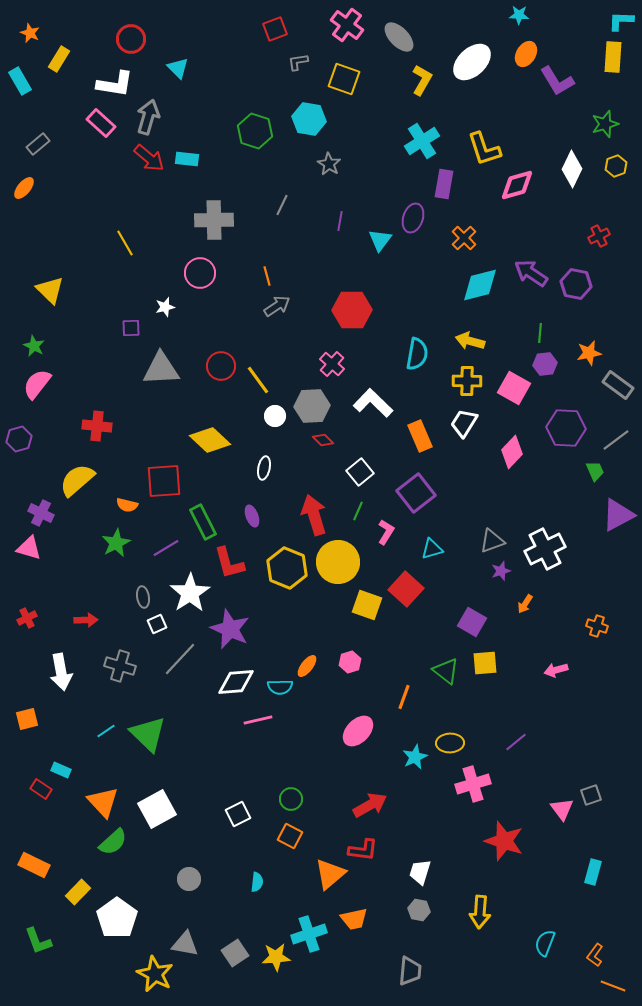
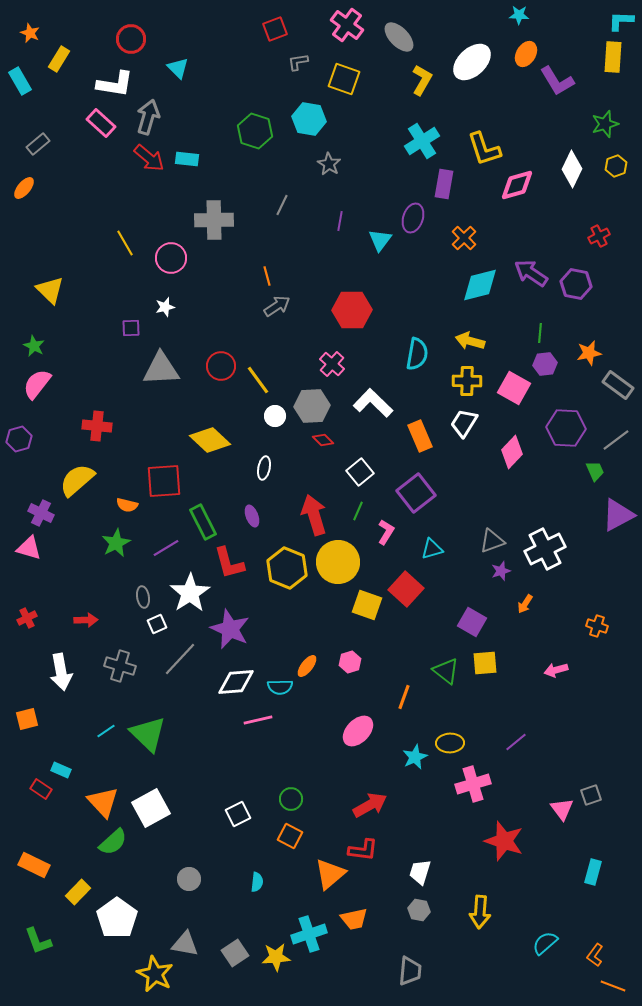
pink circle at (200, 273): moved 29 px left, 15 px up
white square at (157, 809): moved 6 px left, 1 px up
cyan semicircle at (545, 943): rotated 28 degrees clockwise
